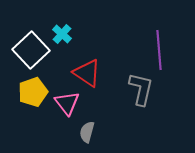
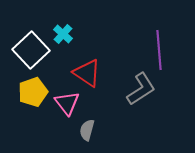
cyan cross: moved 1 px right
gray L-shape: rotated 44 degrees clockwise
gray semicircle: moved 2 px up
